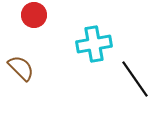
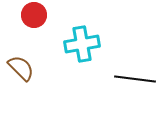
cyan cross: moved 12 px left
black line: rotated 48 degrees counterclockwise
